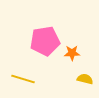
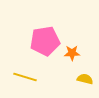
yellow line: moved 2 px right, 2 px up
